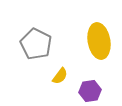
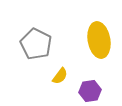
yellow ellipse: moved 1 px up
